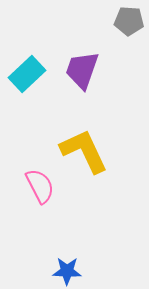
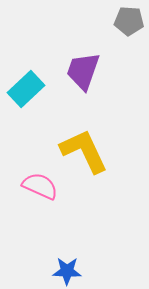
purple trapezoid: moved 1 px right, 1 px down
cyan rectangle: moved 1 px left, 15 px down
pink semicircle: rotated 39 degrees counterclockwise
